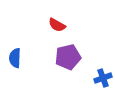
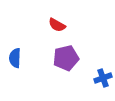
purple pentagon: moved 2 px left, 1 px down
